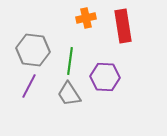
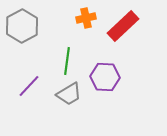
red rectangle: rotated 56 degrees clockwise
gray hexagon: moved 11 px left, 24 px up; rotated 24 degrees clockwise
green line: moved 3 px left
purple line: rotated 15 degrees clockwise
gray trapezoid: rotated 88 degrees counterclockwise
